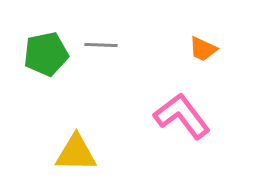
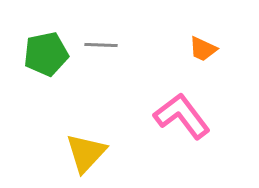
yellow triangle: moved 10 px right; rotated 48 degrees counterclockwise
